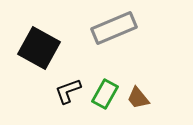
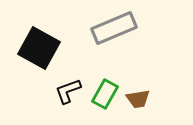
brown trapezoid: moved 1 px down; rotated 60 degrees counterclockwise
